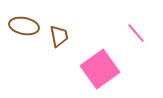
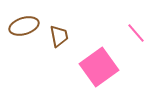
brown ellipse: rotated 28 degrees counterclockwise
pink square: moved 1 px left, 2 px up
